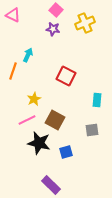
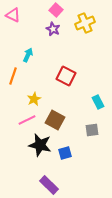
purple star: rotated 16 degrees clockwise
orange line: moved 5 px down
cyan rectangle: moved 1 px right, 2 px down; rotated 32 degrees counterclockwise
black star: moved 1 px right, 2 px down
blue square: moved 1 px left, 1 px down
purple rectangle: moved 2 px left
